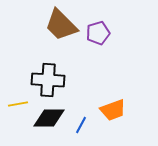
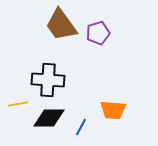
brown trapezoid: rotated 9 degrees clockwise
orange trapezoid: rotated 24 degrees clockwise
blue line: moved 2 px down
